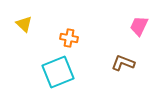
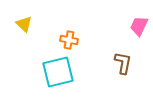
orange cross: moved 2 px down
brown L-shape: rotated 80 degrees clockwise
cyan square: rotated 8 degrees clockwise
